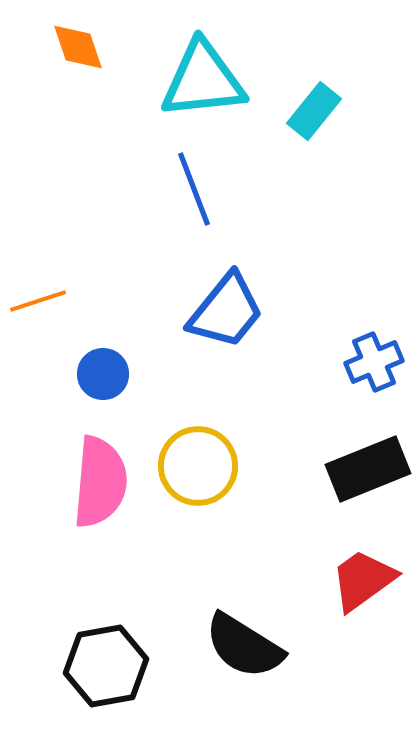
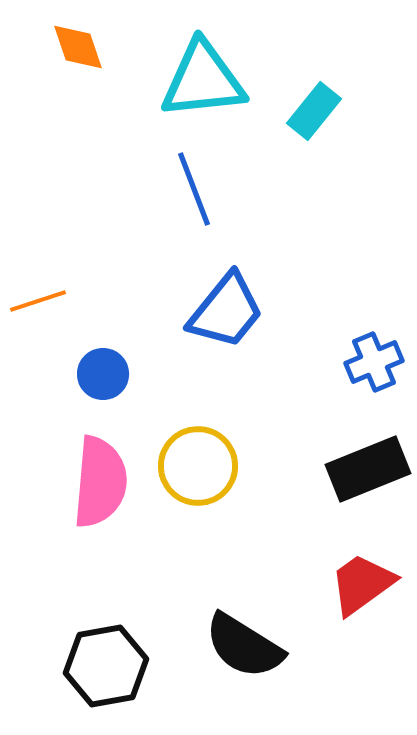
red trapezoid: moved 1 px left, 4 px down
